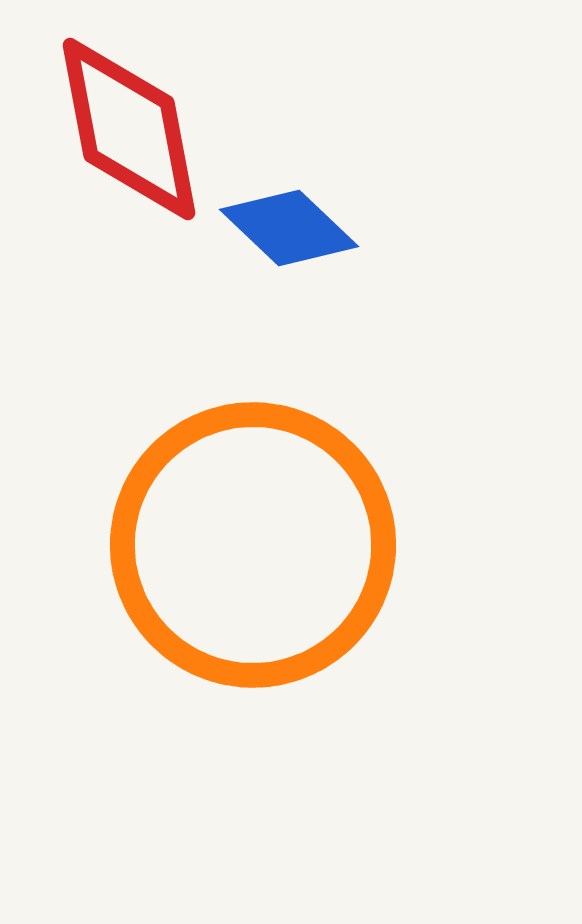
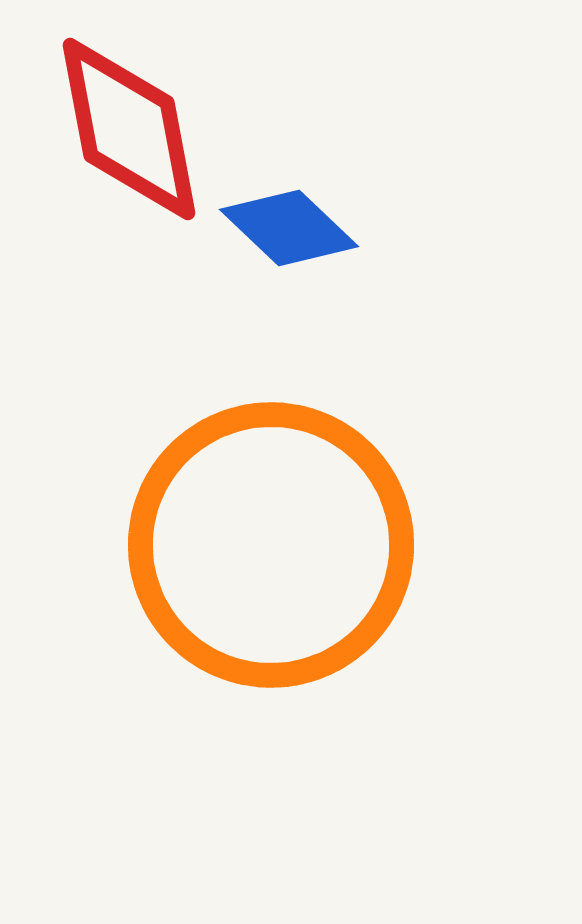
orange circle: moved 18 px right
